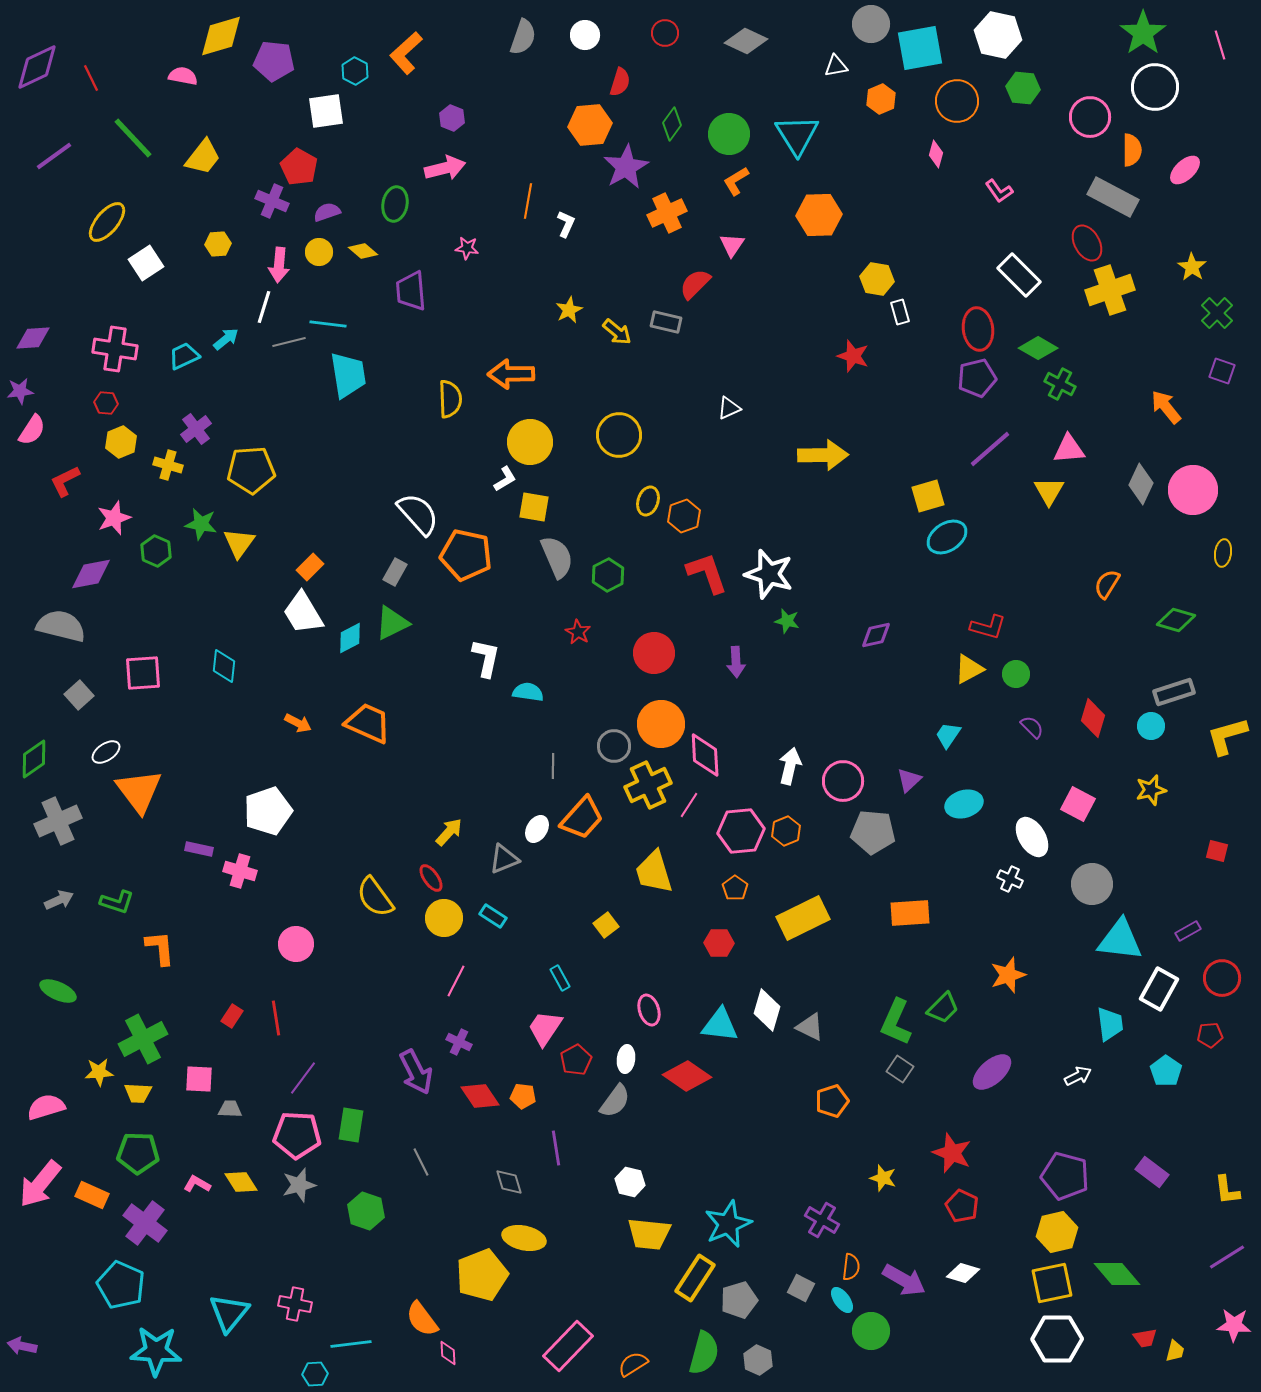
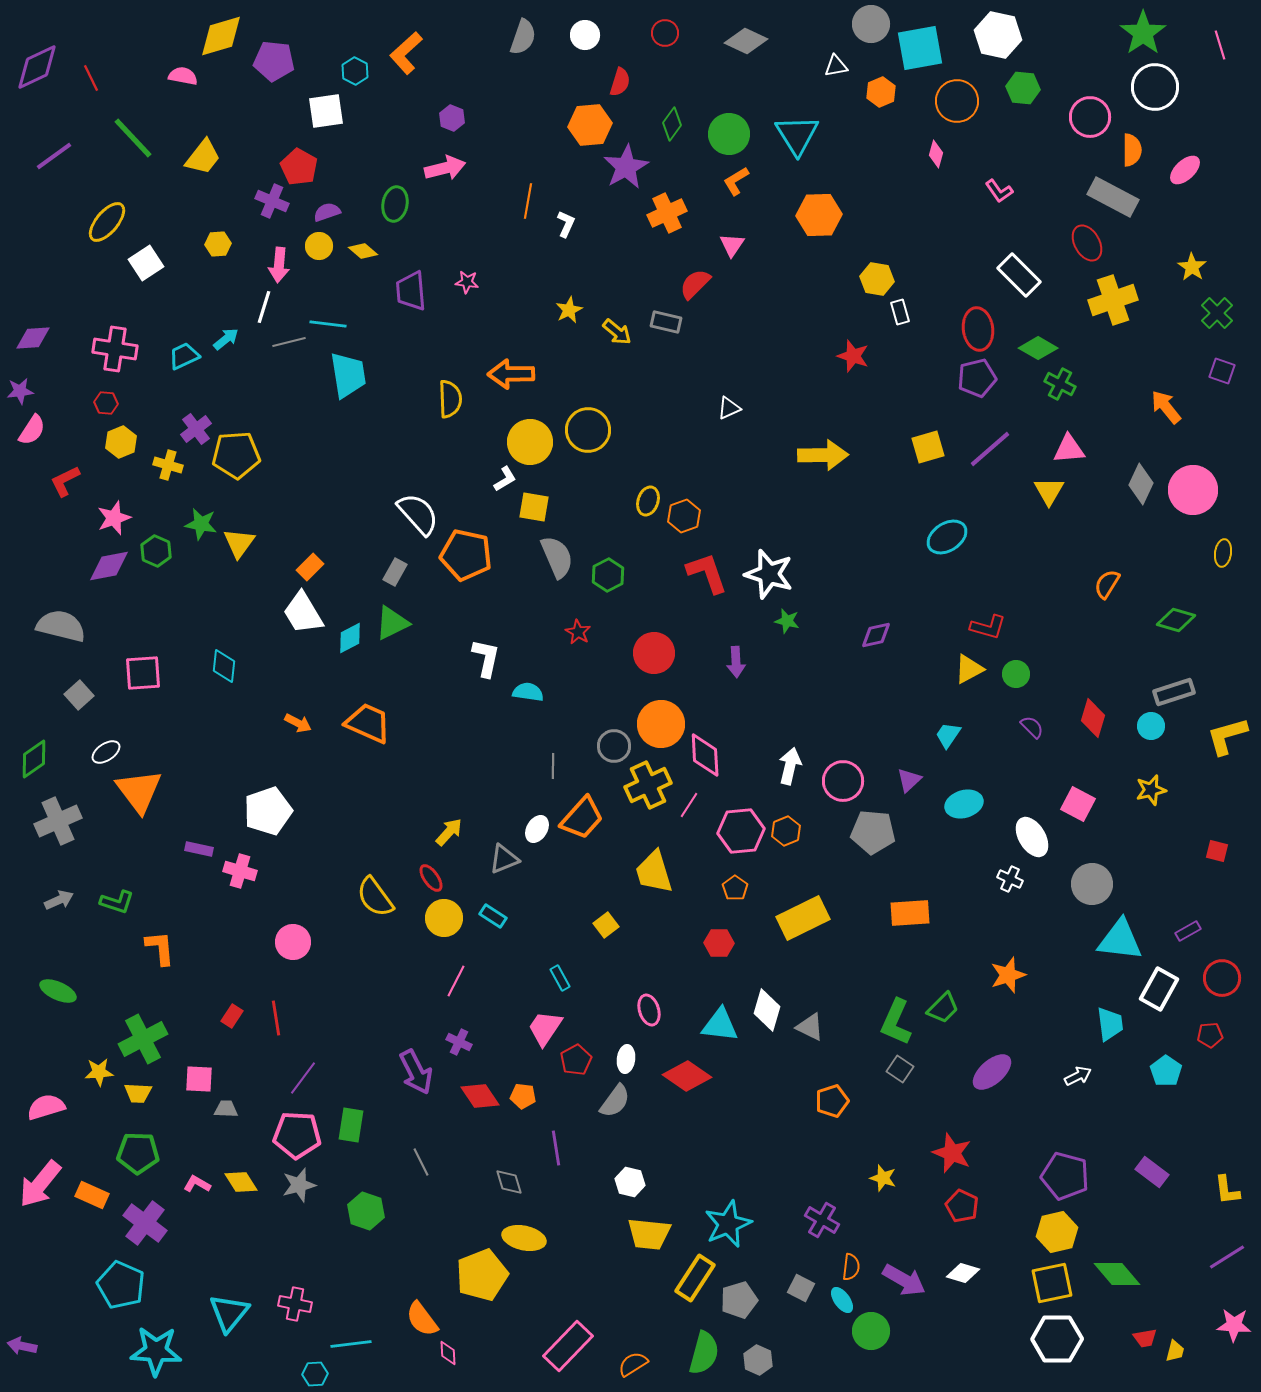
orange hexagon at (881, 99): moved 7 px up
pink star at (467, 248): moved 34 px down
yellow circle at (319, 252): moved 6 px up
yellow cross at (1110, 290): moved 3 px right, 10 px down
yellow circle at (619, 435): moved 31 px left, 5 px up
yellow pentagon at (251, 470): moved 15 px left, 15 px up
yellow square at (928, 496): moved 49 px up
purple diamond at (91, 574): moved 18 px right, 8 px up
pink circle at (296, 944): moved 3 px left, 2 px up
gray trapezoid at (230, 1109): moved 4 px left
